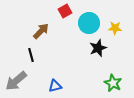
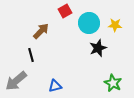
yellow star: moved 3 px up
